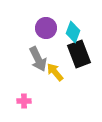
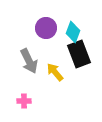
gray arrow: moved 9 px left, 2 px down
